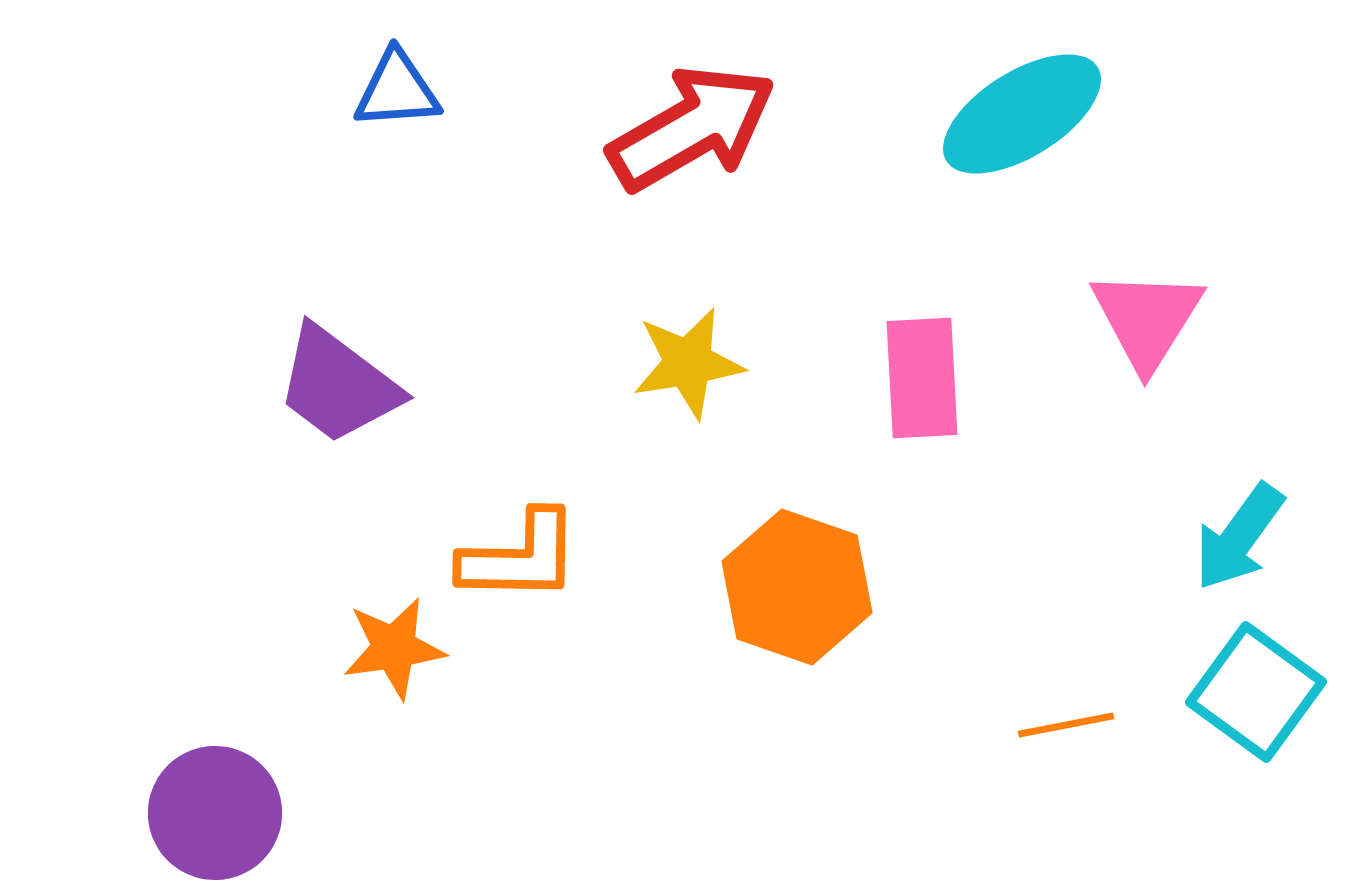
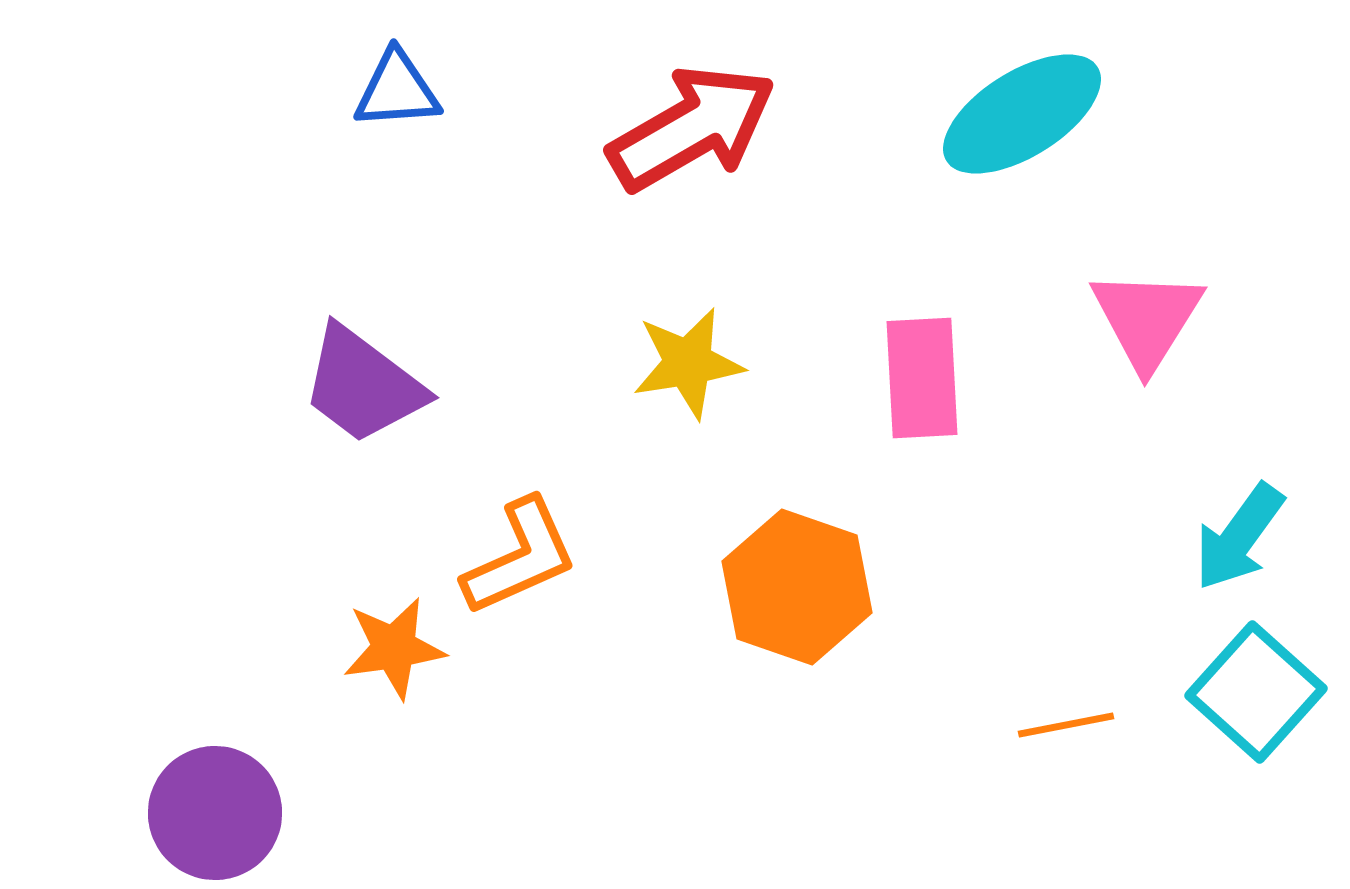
purple trapezoid: moved 25 px right
orange L-shape: rotated 25 degrees counterclockwise
cyan square: rotated 6 degrees clockwise
